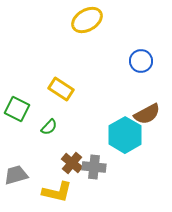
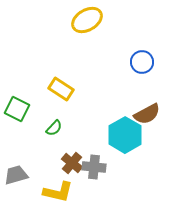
blue circle: moved 1 px right, 1 px down
green semicircle: moved 5 px right, 1 px down
yellow L-shape: moved 1 px right
